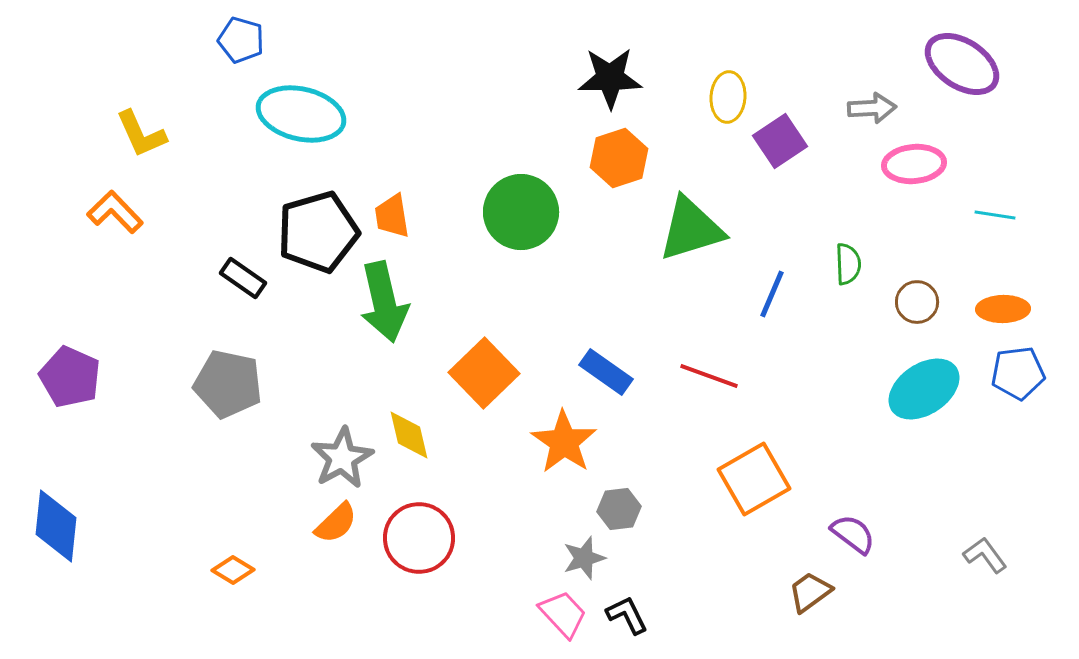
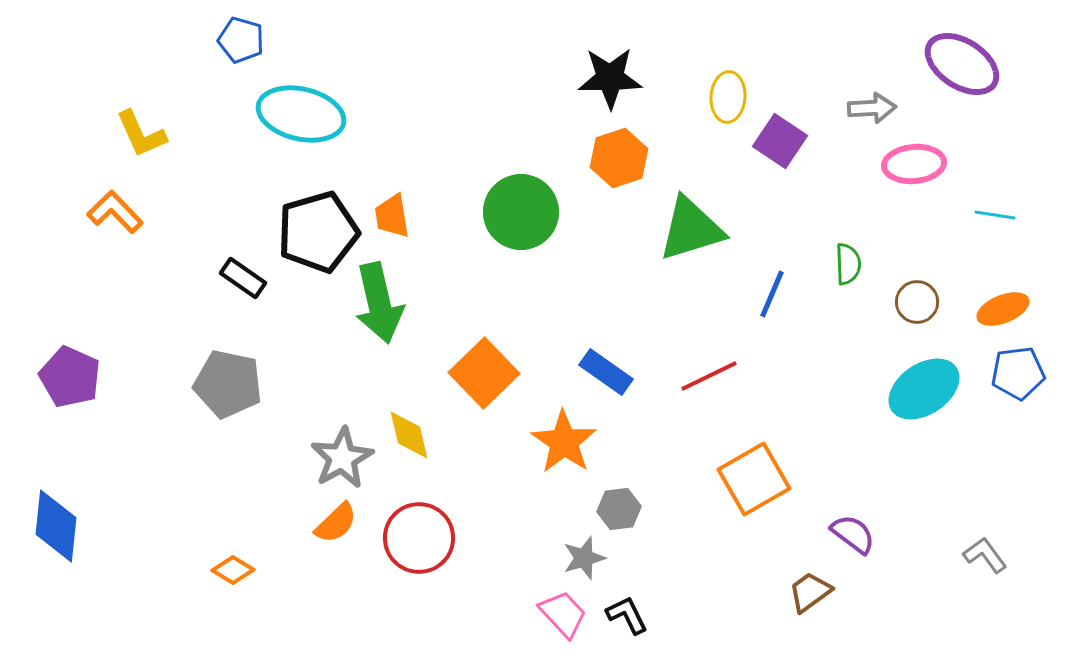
purple square at (780, 141): rotated 22 degrees counterclockwise
green arrow at (384, 302): moved 5 px left, 1 px down
orange ellipse at (1003, 309): rotated 21 degrees counterclockwise
red line at (709, 376): rotated 46 degrees counterclockwise
